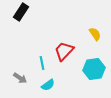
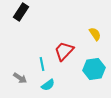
cyan line: moved 1 px down
